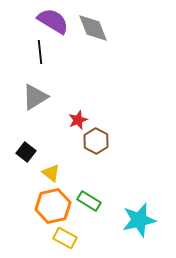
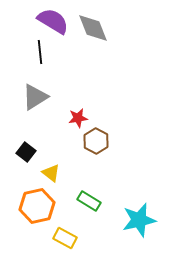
red star: moved 2 px up; rotated 12 degrees clockwise
orange hexagon: moved 16 px left
